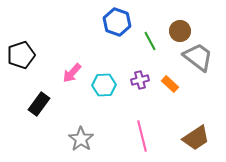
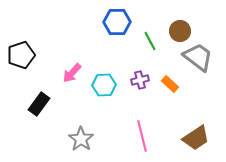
blue hexagon: rotated 20 degrees counterclockwise
